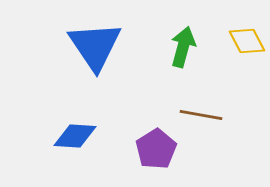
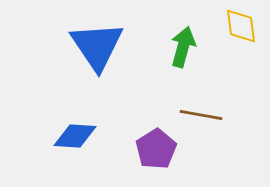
yellow diamond: moved 6 px left, 15 px up; rotated 21 degrees clockwise
blue triangle: moved 2 px right
